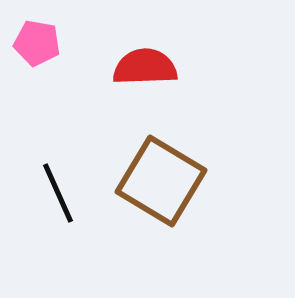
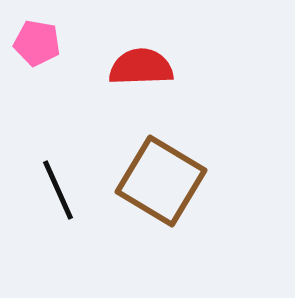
red semicircle: moved 4 px left
black line: moved 3 px up
